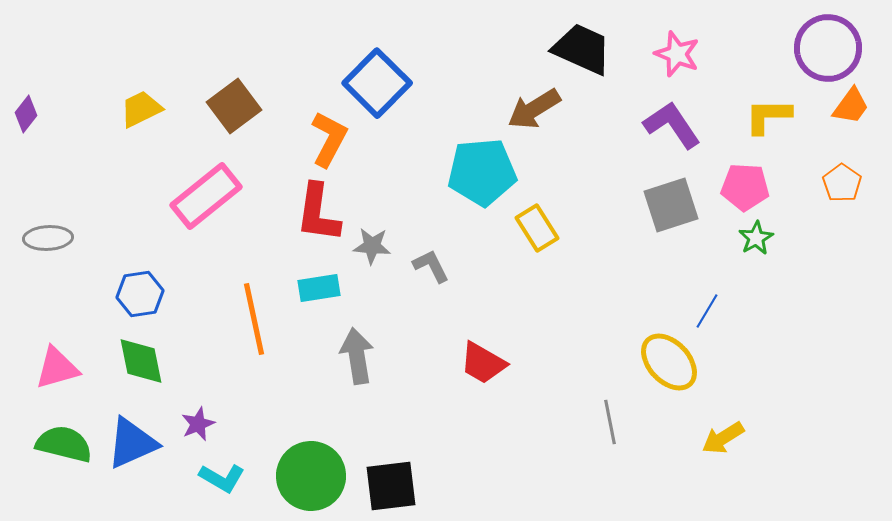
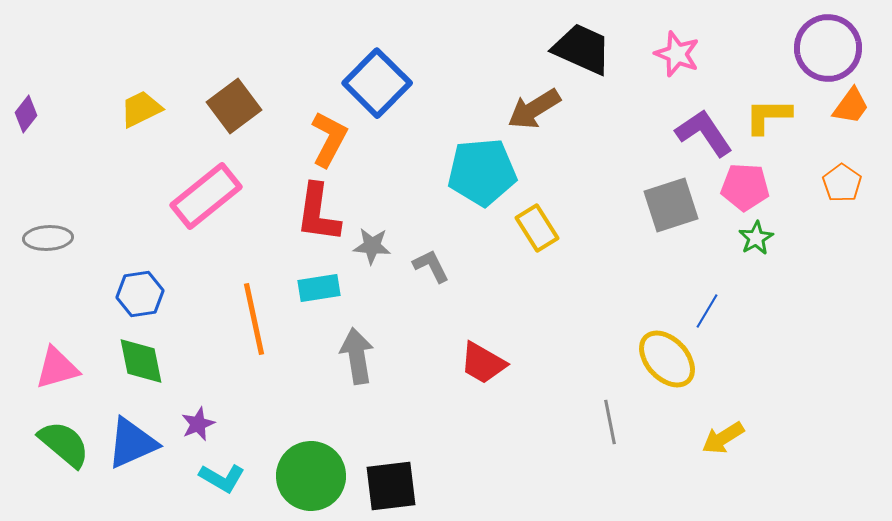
purple L-shape: moved 32 px right, 8 px down
yellow ellipse: moved 2 px left, 3 px up
green semicircle: rotated 26 degrees clockwise
